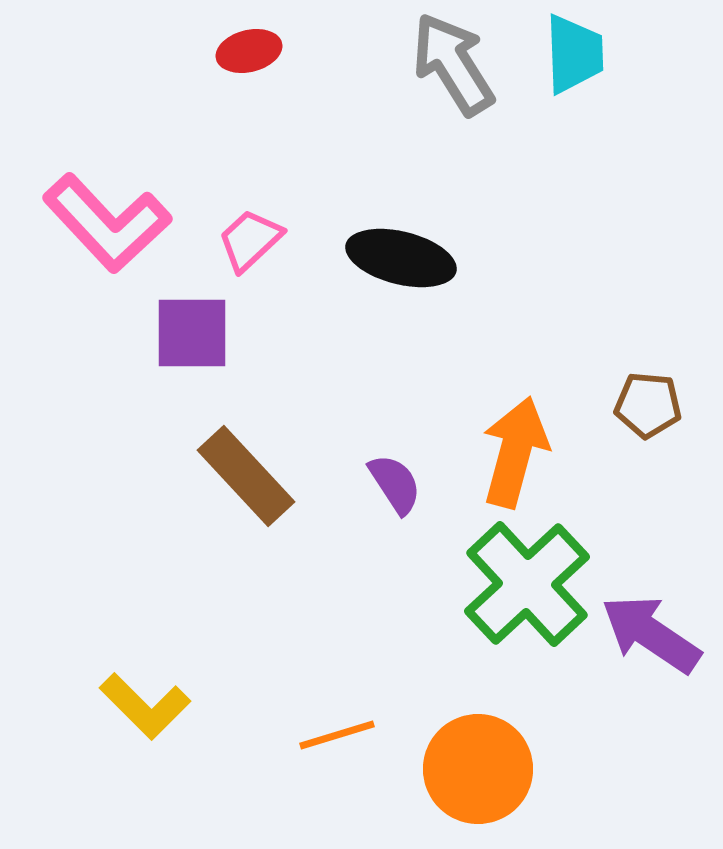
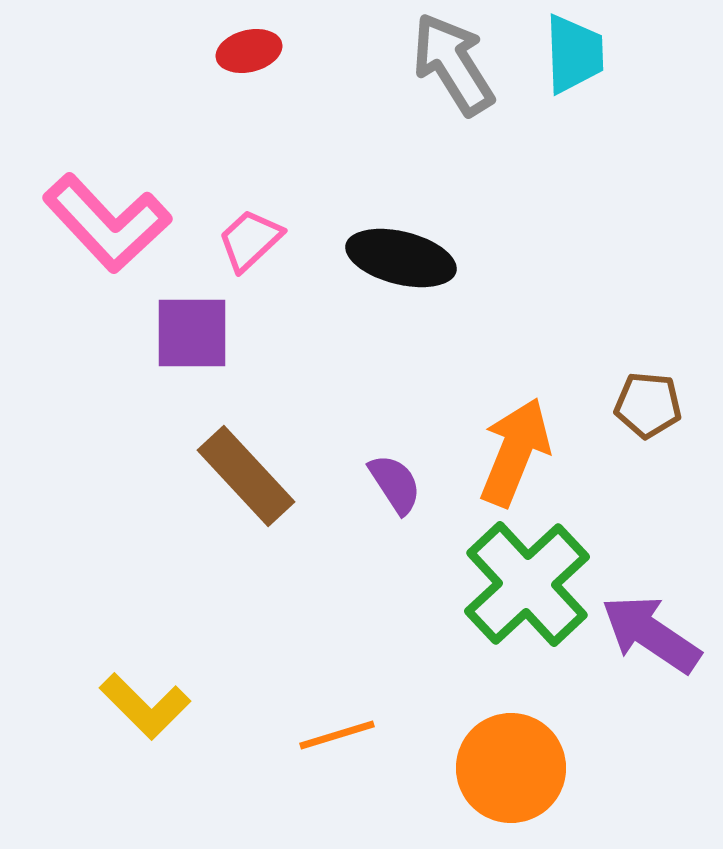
orange arrow: rotated 7 degrees clockwise
orange circle: moved 33 px right, 1 px up
